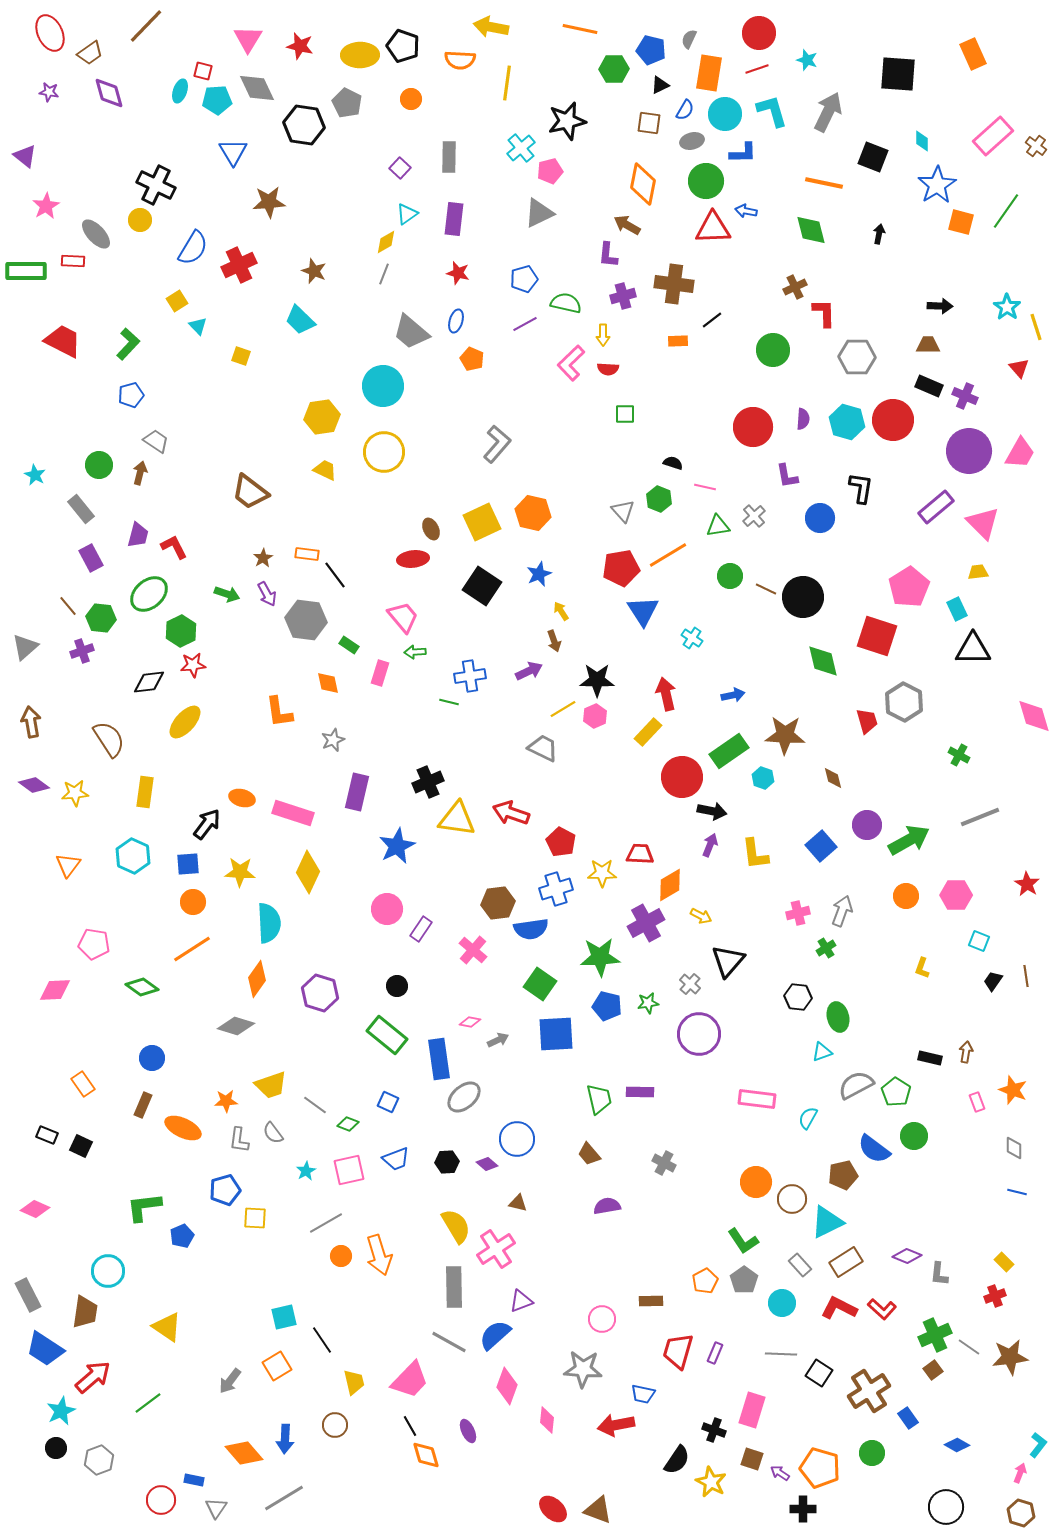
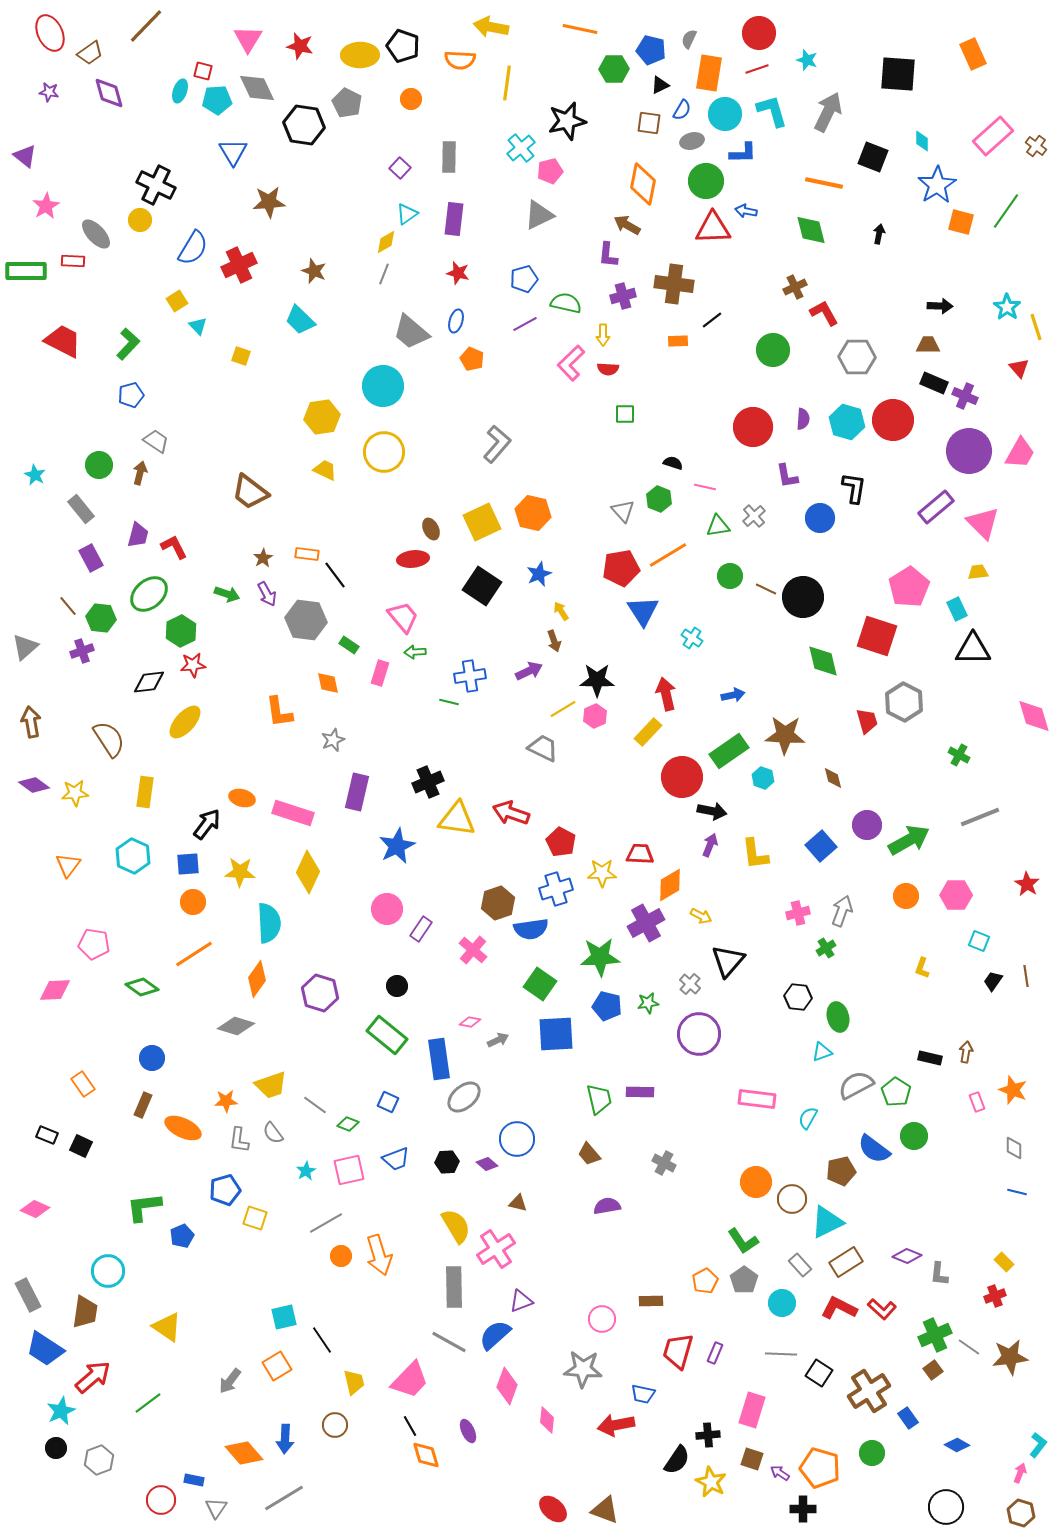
blue semicircle at (685, 110): moved 3 px left
gray triangle at (539, 213): moved 2 px down
red L-shape at (824, 313): rotated 28 degrees counterclockwise
black rectangle at (929, 386): moved 5 px right, 3 px up
black L-shape at (861, 488): moved 7 px left
brown hexagon at (498, 903): rotated 12 degrees counterclockwise
orange line at (192, 949): moved 2 px right, 5 px down
brown pentagon at (843, 1175): moved 2 px left, 4 px up
yellow square at (255, 1218): rotated 15 degrees clockwise
black cross at (714, 1430): moved 6 px left, 5 px down; rotated 25 degrees counterclockwise
brown triangle at (598, 1510): moved 7 px right
